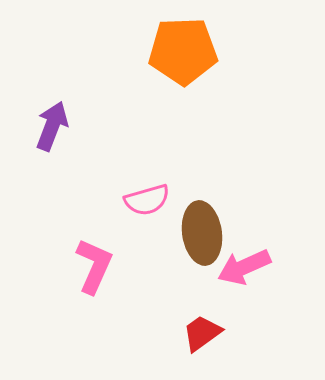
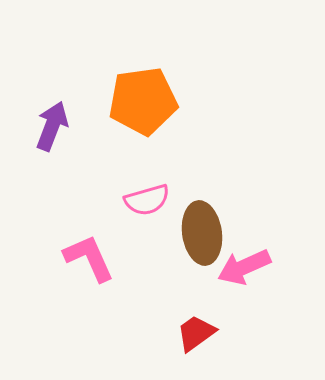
orange pentagon: moved 40 px left, 50 px down; rotated 6 degrees counterclockwise
pink L-shape: moved 5 px left, 8 px up; rotated 48 degrees counterclockwise
red trapezoid: moved 6 px left
